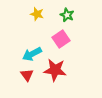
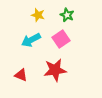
yellow star: moved 1 px right, 1 px down
cyan arrow: moved 1 px left, 14 px up
red star: rotated 15 degrees counterclockwise
red triangle: moved 6 px left; rotated 32 degrees counterclockwise
